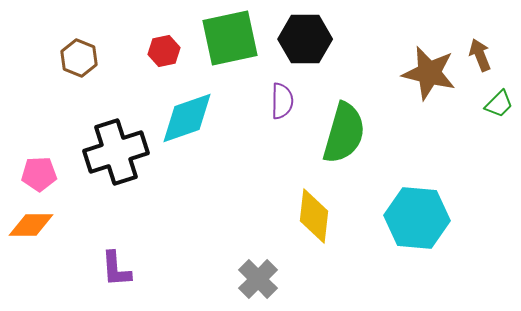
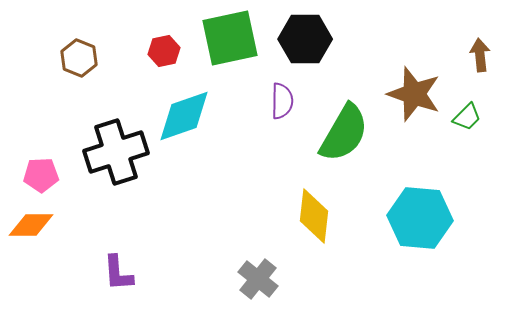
brown arrow: rotated 16 degrees clockwise
brown star: moved 15 px left, 21 px down; rotated 6 degrees clockwise
green trapezoid: moved 32 px left, 13 px down
cyan diamond: moved 3 px left, 2 px up
green semicircle: rotated 14 degrees clockwise
pink pentagon: moved 2 px right, 1 px down
cyan hexagon: moved 3 px right
purple L-shape: moved 2 px right, 4 px down
gray cross: rotated 6 degrees counterclockwise
